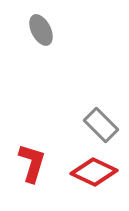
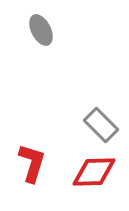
red diamond: rotated 27 degrees counterclockwise
